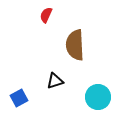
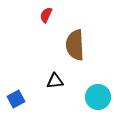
black triangle: rotated 12 degrees clockwise
blue square: moved 3 px left, 1 px down
